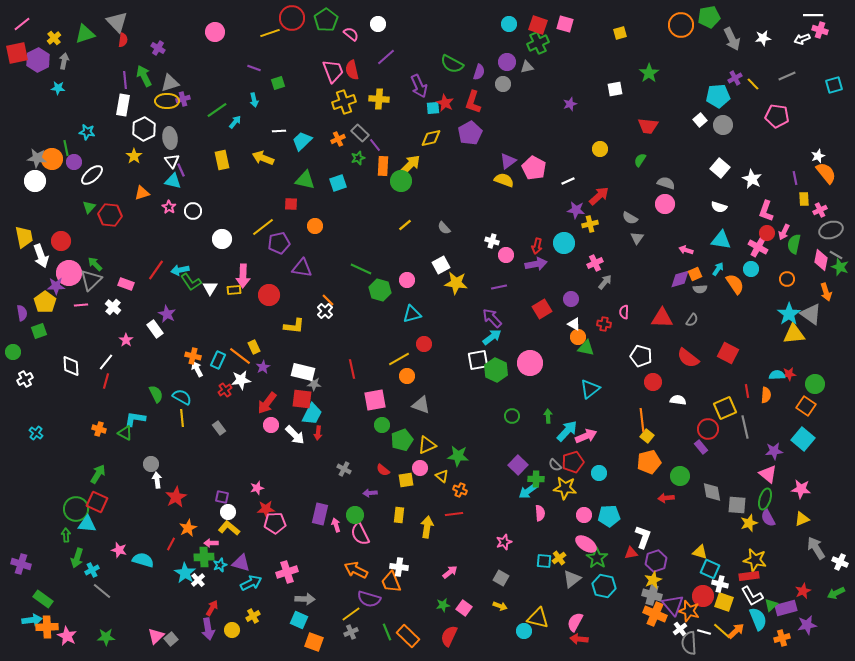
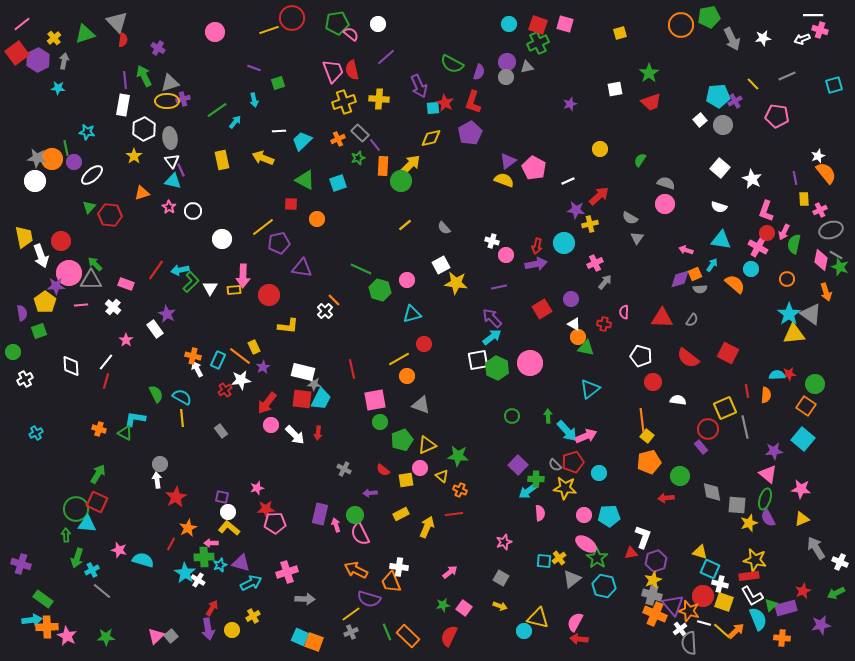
green pentagon at (326, 20): moved 11 px right, 3 px down; rotated 25 degrees clockwise
yellow line at (270, 33): moved 1 px left, 3 px up
red square at (17, 53): rotated 25 degrees counterclockwise
purple cross at (735, 78): moved 23 px down
gray circle at (503, 84): moved 3 px right, 7 px up
red trapezoid at (648, 126): moved 3 px right, 24 px up; rotated 25 degrees counterclockwise
green triangle at (305, 180): rotated 15 degrees clockwise
orange circle at (315, 226): moved 2 px right, 7 px up
cyan arrow at (718, 269): moved 6 px left, 4 px up
gray triangle at (91, 280): rotated 45 degrees clockwise
green L-shape at (191, 282): rotated 100 degrees counterclockwise
orange semicircle at (735, 284): rotated 15 degrees counterclockwise
orange line at (328, 300): moved 6 px right
yellow L-shape at (294, 326): moved 6 px left
green hexagon at (496, 370): moved 1 px right, 2 px up
cyan trapezoid at (312, 414): moved 9 px right, 15 px up
green circle at (382, 425): moved 2 px left, 3 px up
gray rectangle at (219, 428): moved 2 px right, 3 px down
cyan arrow at (567, 431): rotated 95 degrees clockwise
cyan cross at (36, 433): rotated 24 degrees clockwise
gray circle at (151, 464): moved 9 px right
yellow rectangle at (399, 515): moved 2 px right, 1 px up; rotated 56 degrees clockwise
yellow arrow at (427, 527): rotated 15 degrees clockwise
white cross at (198, 580): rotated 16 degrees counterclockwise
cyan square at (299, 620): moved 1 px right, 17 px down
purple star at (807, 625): moved 14 px right
white line at (704, 632): moved 9 px up
orange cross at (782, 638): rotated 21 degrees clockwise
gray square at (171, 639): moved 3 px up
